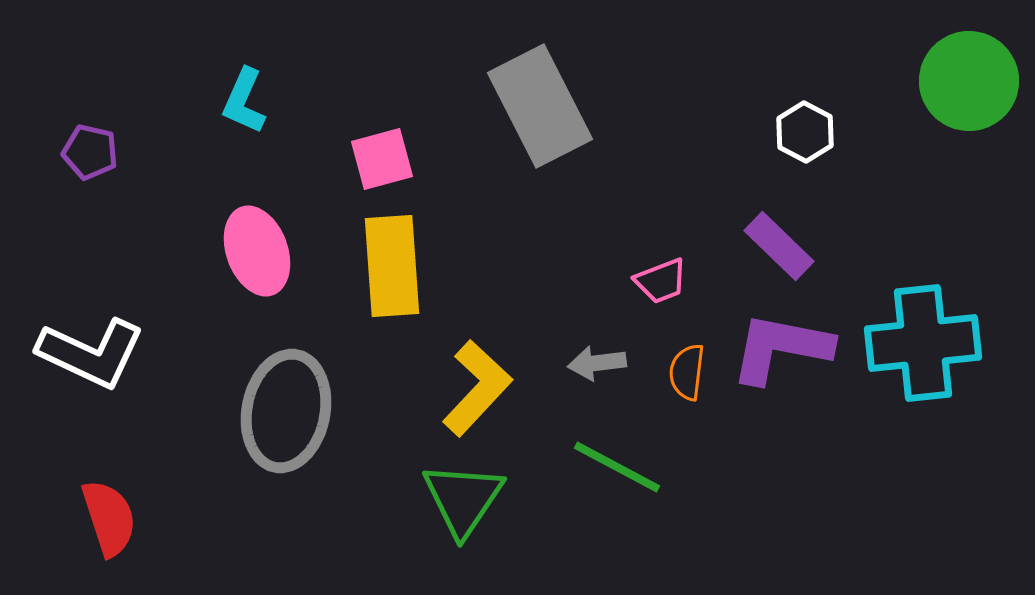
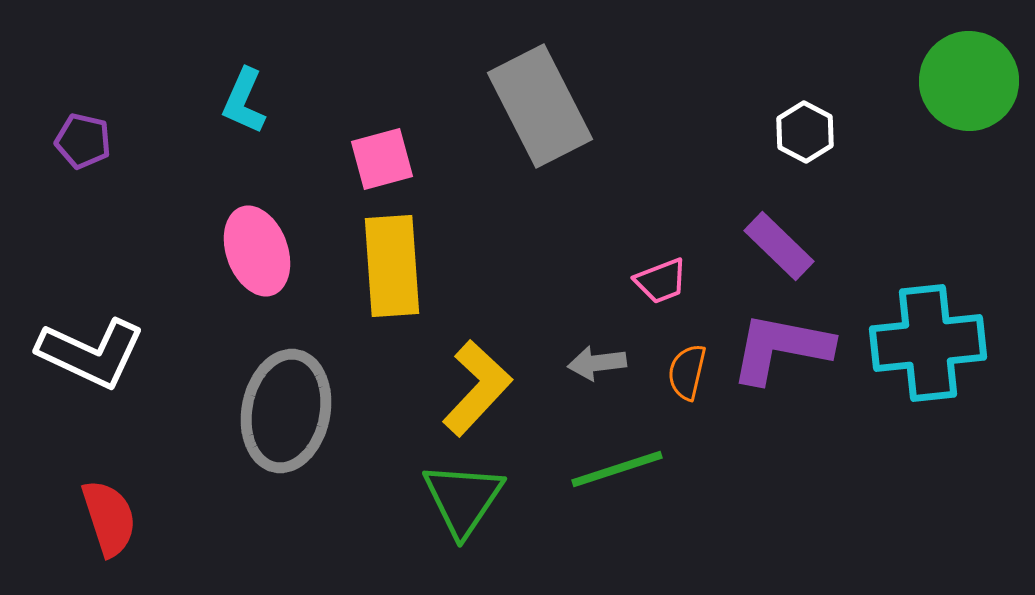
purple pentagon: moved 7 px left, 11 px up
cyan cross: moved 5 px right
orange semicircle: rotated 6 degrees clockwise
green line: moved 2 px down; rotated 46 degrees counterclockwise
